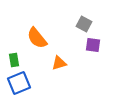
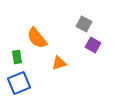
purple square: rotated 21 degrees clockwise
green rectangle: moved 3 px right, 3 px up
